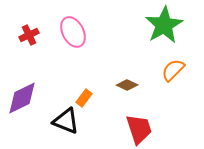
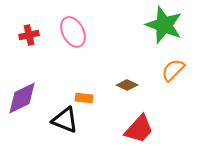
green star: rotated 21 degrees counterclockwise
red cross: rotated 12 degrees clockwise
orange rectangle: rotated 60 degrees clockwise
black triangle: moved 1 px left, 1 px up
red trapezoid: rotated 60 degrees clockwise
